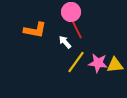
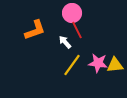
pink circle: moved 1 px right, 1 px down
orange L-shape: rotated 30 degrees counterclockwise
yellow line: moved 4 px left, 3 px down
